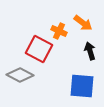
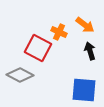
orange arrow: moved 2 px right, 2 px down
orange cross: moved 1 px down
red square: moved 1 px left, 1 px up
blue square: moved 2 px right, 4 px down
